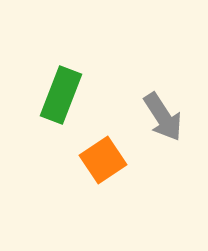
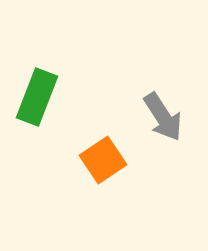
green rectangle: moved 24 px left, 2 px down
